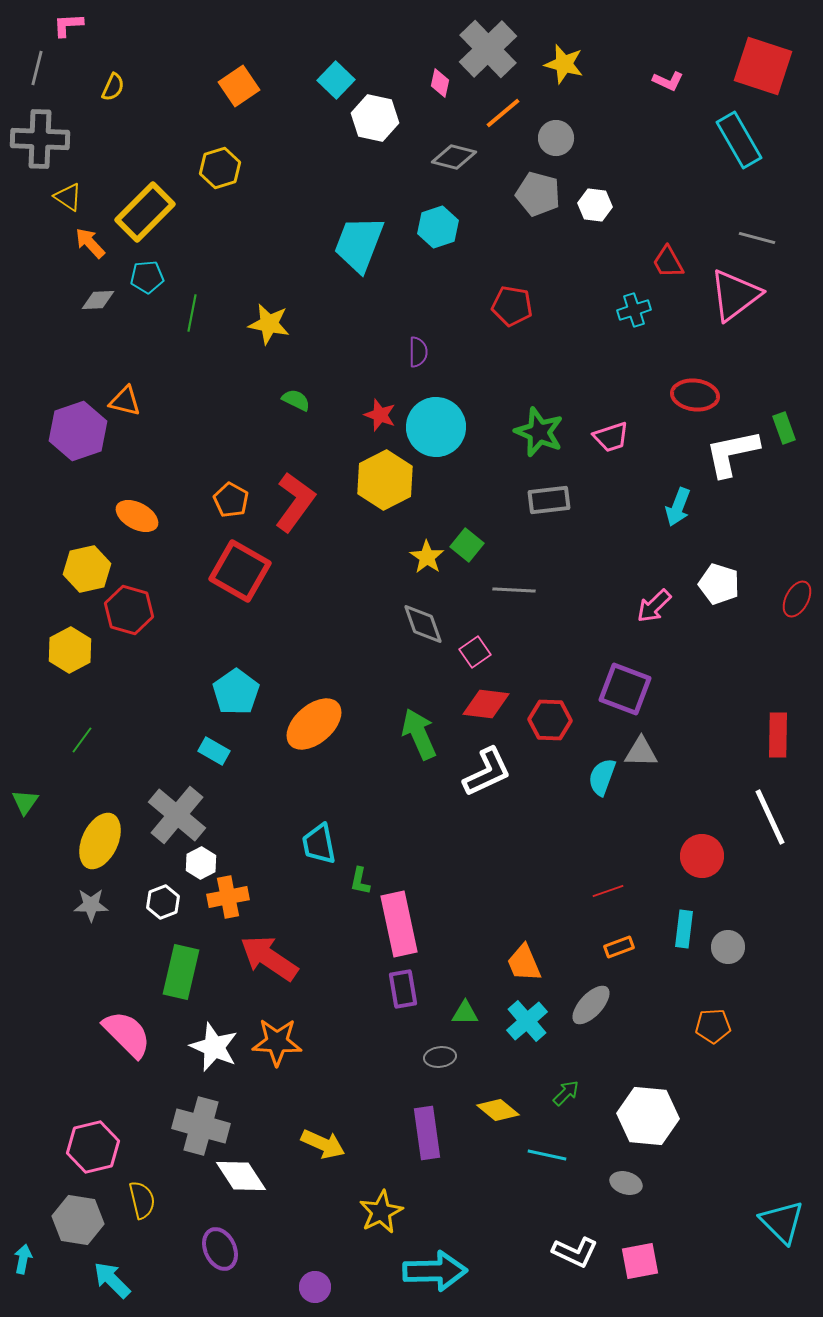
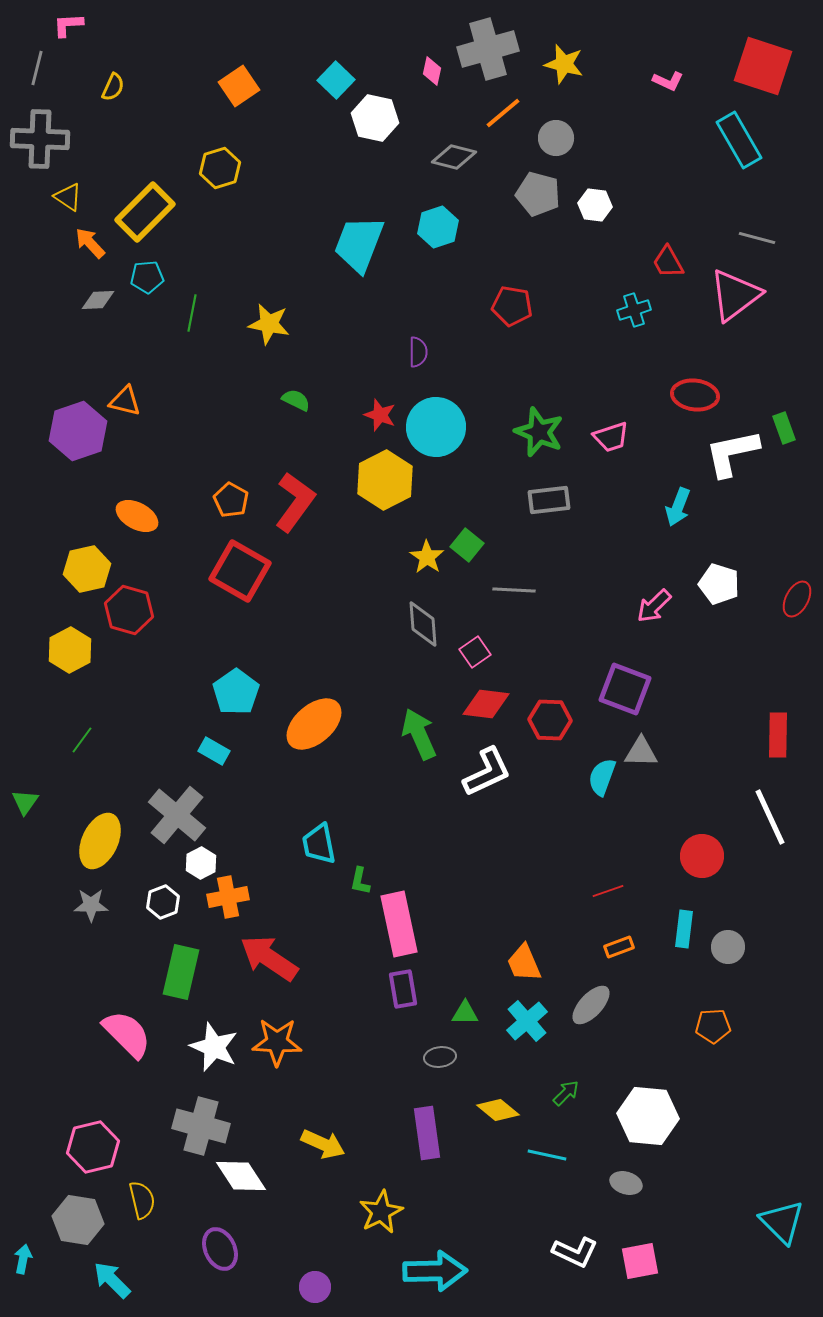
gray cross at (488, 49): rotated 28 degrees clockwise
pink diamond at (440, 83): moved 8 px left, 12 px up
gray diamond at (423, 624): rotated 15 degrees clockwise
